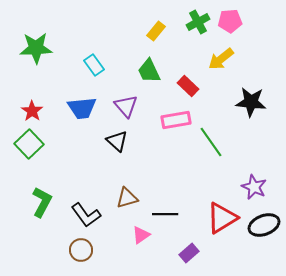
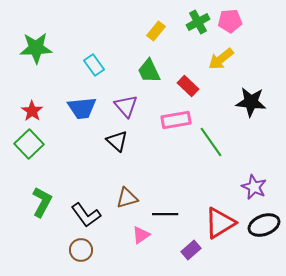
red triangle: moved 2 px left, 5 px down
purple rectangle: moved 2 px right, 3 px up
